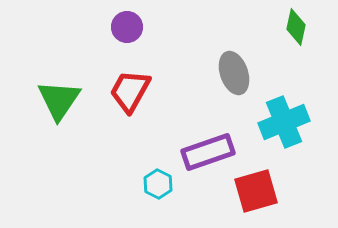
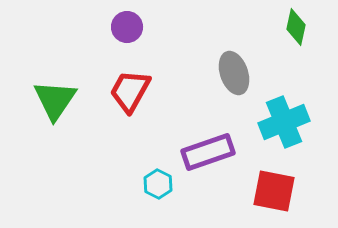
green triangle: moved 4 px left
red square: moved 18 px right; rotated 27 degrees clockwise
